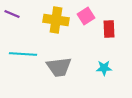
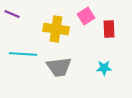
yellow cross: moved 9 px down
